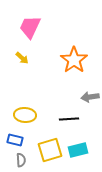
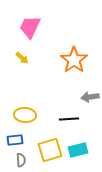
blue rectangle: rotated 21 degrees counterclockwise
